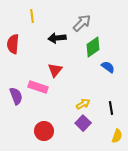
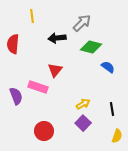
green diamond: moved 2 px left; rotated 50 degrees clockwise
black line: moved 1 px right, 1 px down
